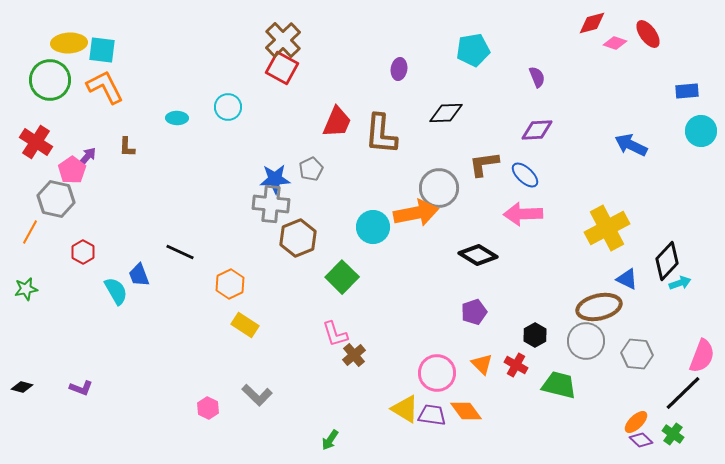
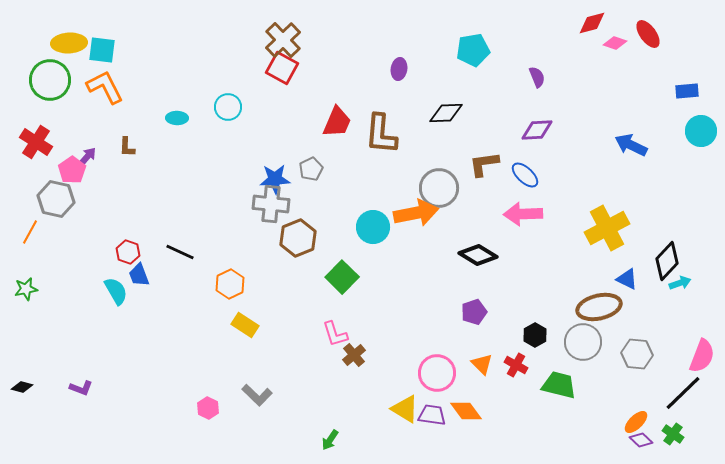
red hexagon at (83, 252): moved 45 px right; rotated 10 degrees counterclockwise
gray circle at (586, 341): moved 3 px left, 1 px down
